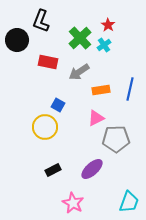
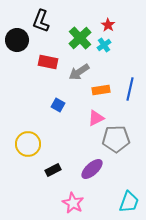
yellow circle: moved 17 px left, 17 px down
